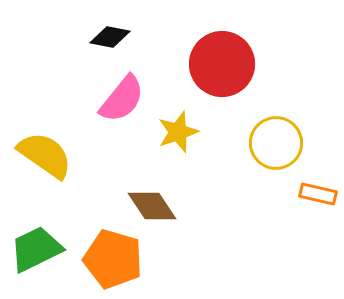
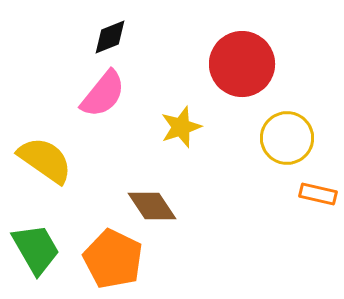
black diamond: rotated 33 degrees counterclockwise
red circle: moved 20 px right
pink semicircle: moved 19 px left, 5 px up
yellow star: moved 3 px right, 5 px up
yellow circle: moved 11 px right, 5 px up
yellow semicircle: moved 5 px down
green trapezoid: rotated 86 degrees clockwise
orange pentagon: rotated 10 degrees clockwise
